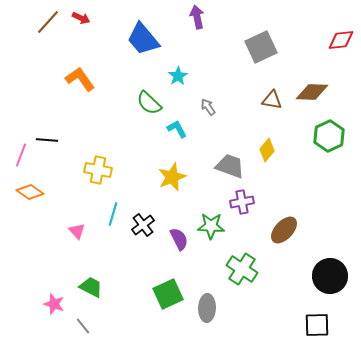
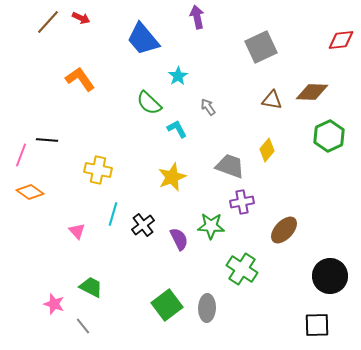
green square: moved 1 px left, 11 px down; rotated 12 degrees counterclockwise
